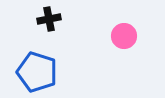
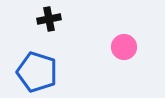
pink circle: moved 11 px down
